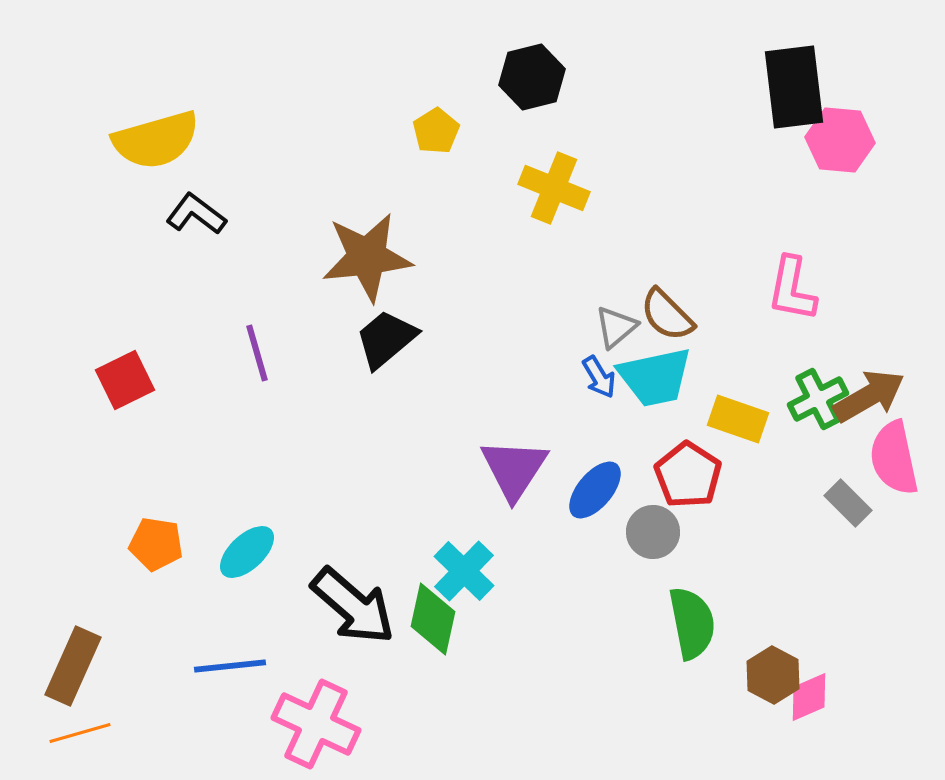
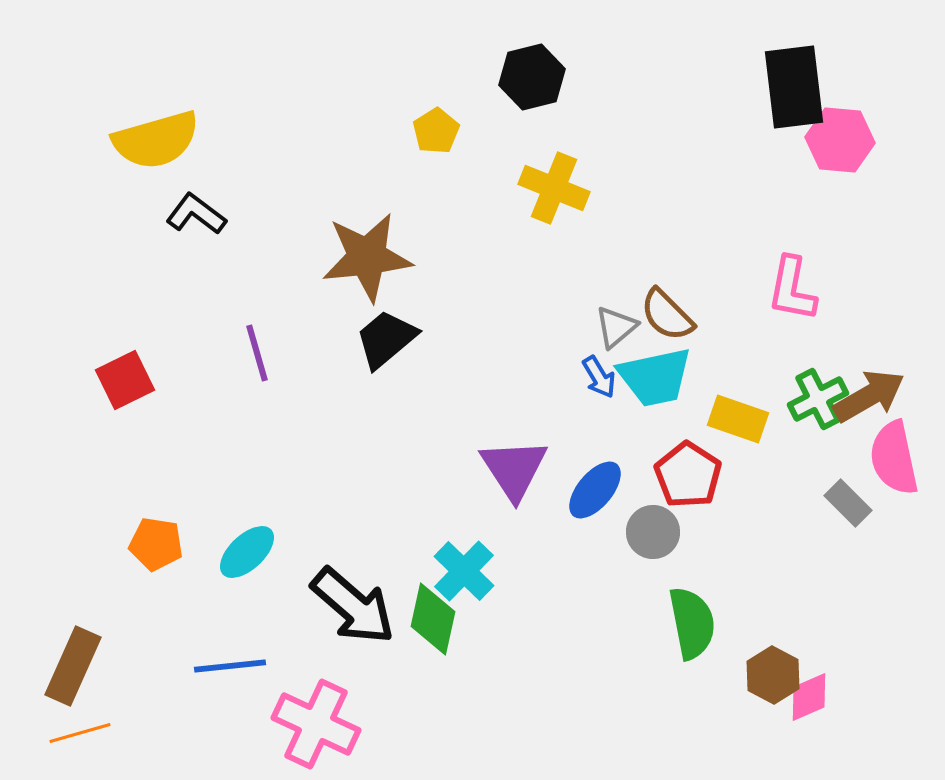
purple triangle: rotated 6 degrees counterclockwise
